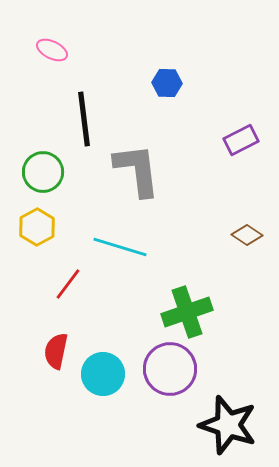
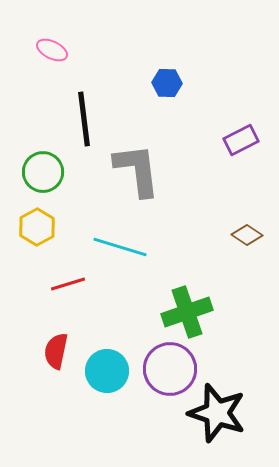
red line: rotated 36 degrees clockwise
cyan circle: moved 4 px right, 3 px up
black star: moved 11 px left, 12 px up
